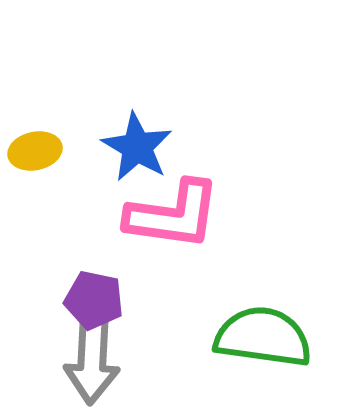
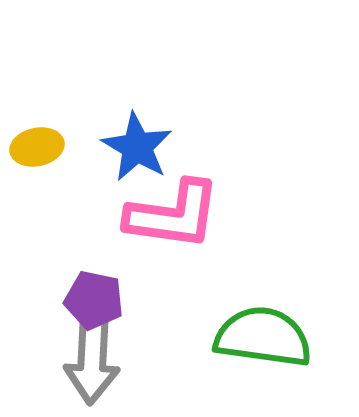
yellow ellipse: moved 2 px right, 4 px up
